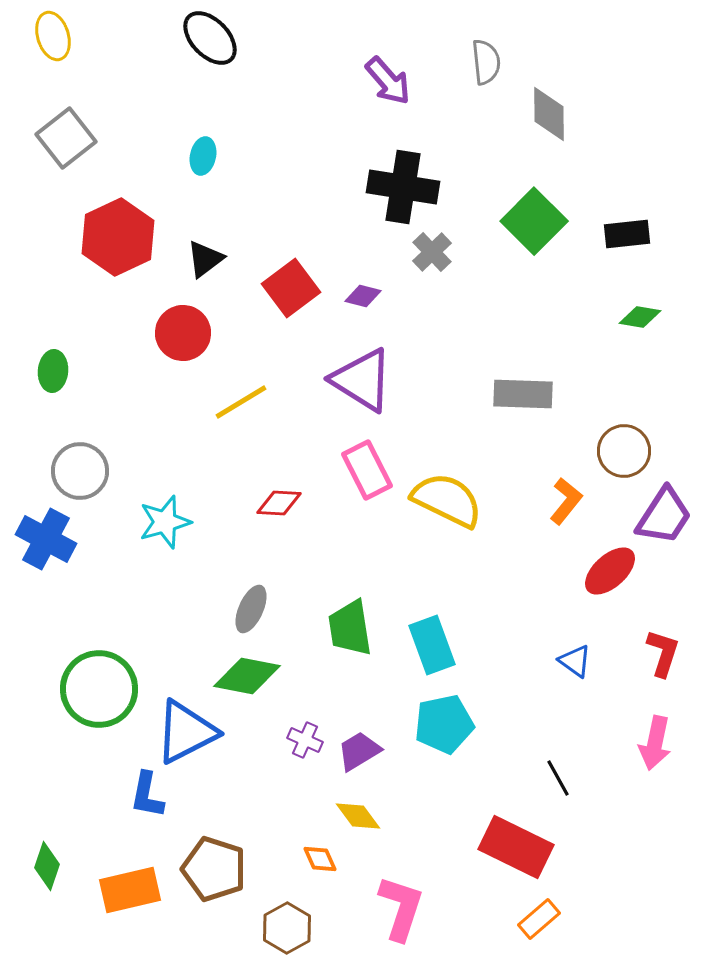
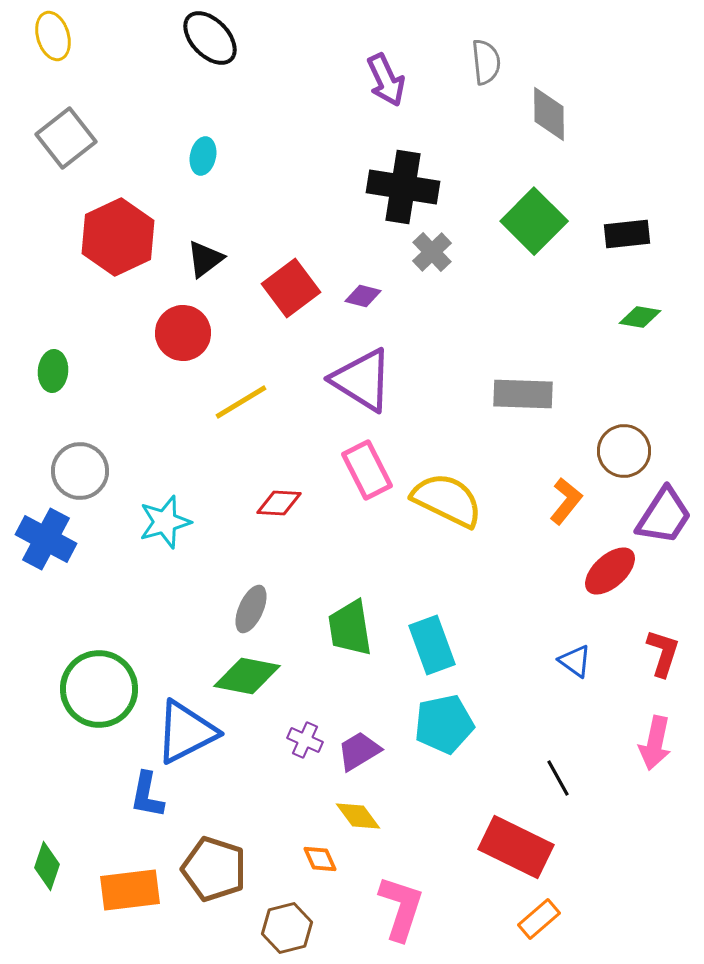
purple arrow at (388, 81): moved 2 px left, 1 px up; rotated 16 degrees clockwise
orange rectangle at (130, 890): rotated 6 degrees clockwise
brown hexagon at (287, 928): rotated 15 degrees clockwise
